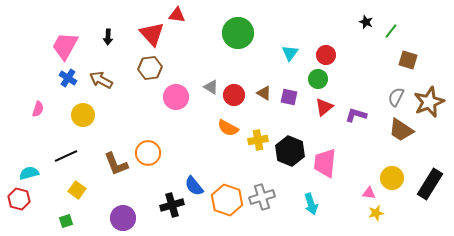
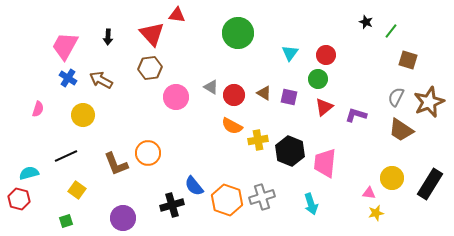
orange semicircle at (228, 128): moved 4 px right, 2 px up
